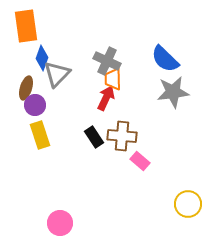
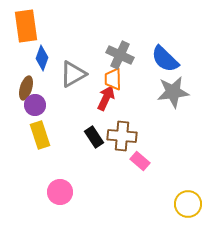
gray cross: moved 13 px right, 6 px up
gray triangle: moved 16 px right; rotated 16 degrees clockwise
pink circle: moved 31 px up
